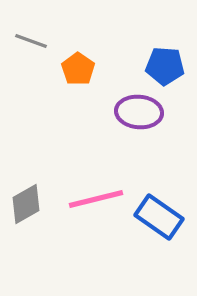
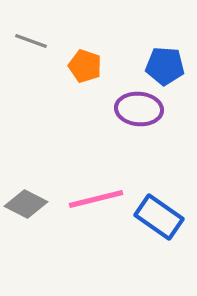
orange pentagon: moved 7 px right, 3 px up; rotated 16 degrees counterclockwise
purple ellipse: moved 3 px up
gray diamond: rotated 57 degrees clockwise
